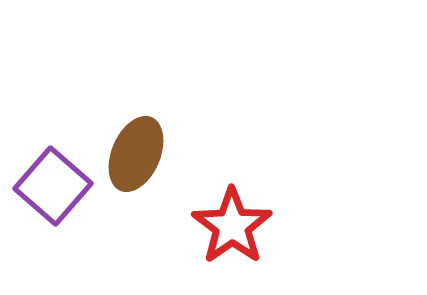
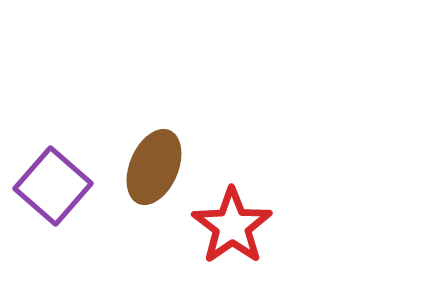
brown ellipse: moved 18 px right, 13 px down
